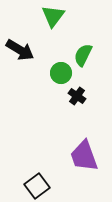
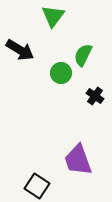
black cross: moved 18 px right
purple trapezoid: moved 6 px left, 4 px down
black square: rotated 20 degrees counterclockwise
